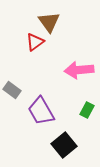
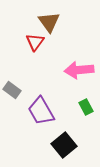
red triangle: rotated 18 degrees counterclockwise
green rectangle: moved 1 px left, 3 px up; rotated 56 degrees counterclockwise
